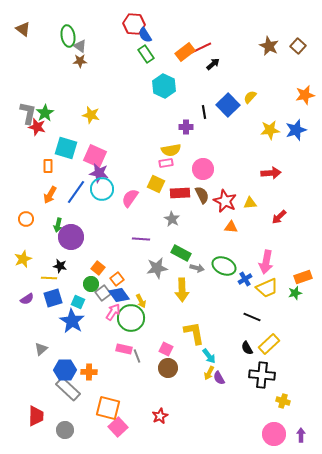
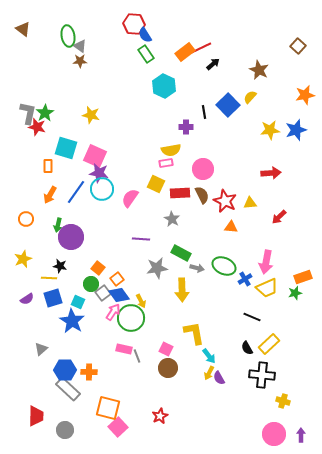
brown star at (269, 46): moved 10 px left, 24 px down
